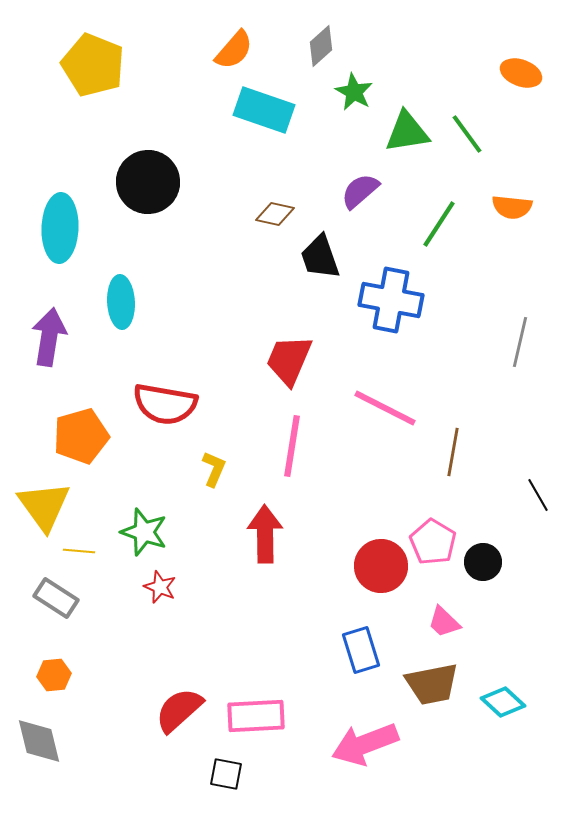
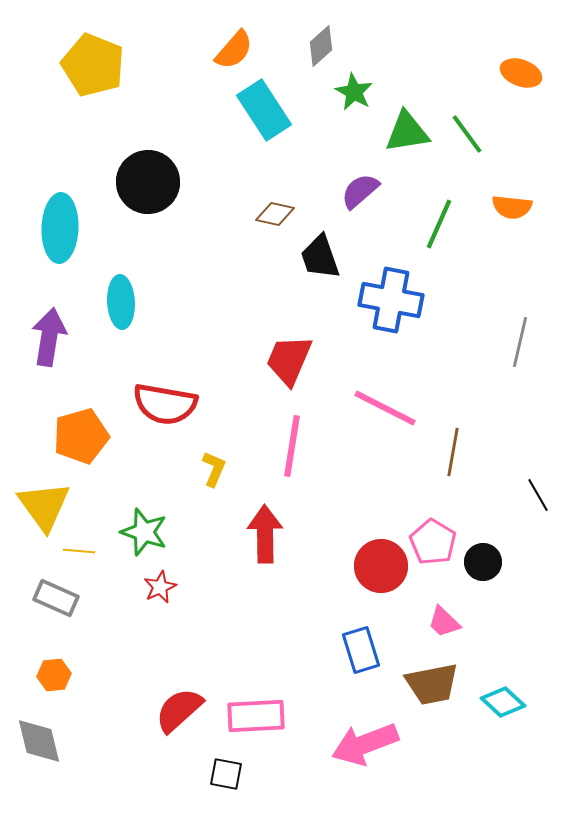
cyan rectangle at (264, 110): rotated 38 degrees clockwise
green line at (439, 224): rotated 9 degrees counterclockwise
red star at (160, 587): rotated 24 degrees clockwise
gray rectangle at (56, 598): rotated 9 degrees counterclockwise
